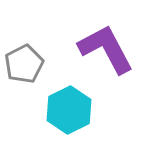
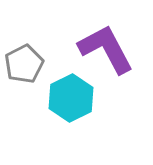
cyan hexagon: moved 2 px right, 12 px up
